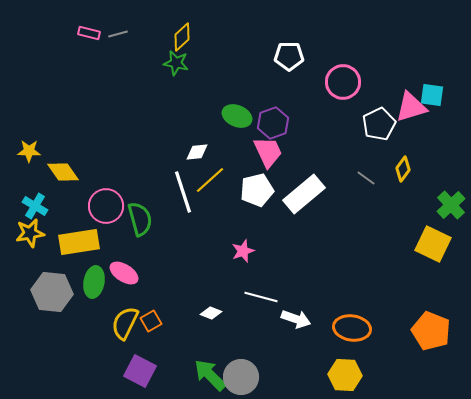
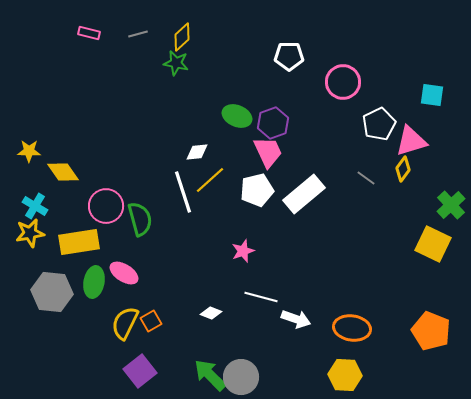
gray line at (118, 34): moved 20 px right
pink triangle at (411, 107): moved 34 px down
purple square at (140, 371): rotated 24 degrees clockwise
